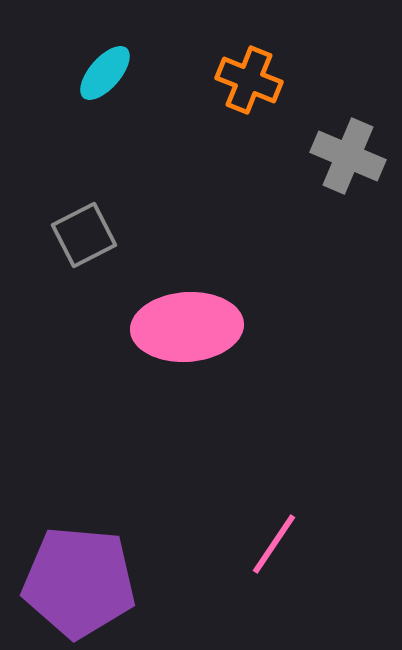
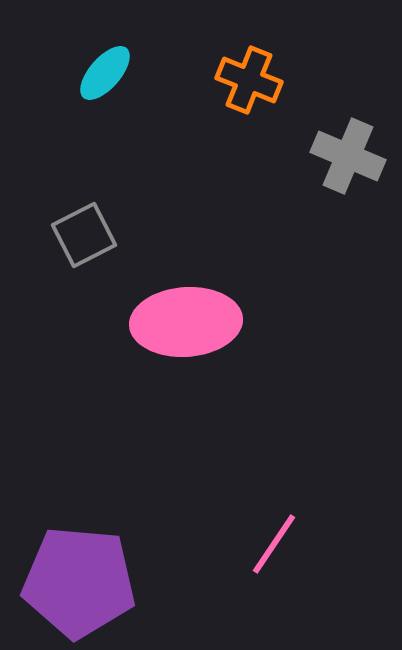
pink ellipse: moved 1 px left, 5 px up
